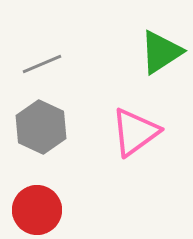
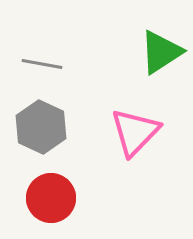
gray line: rotated 33 degrees clockwise
pink triangle: rotated 10 degrees counterclockwise
red circle: moved 14 px right, 12 px up
